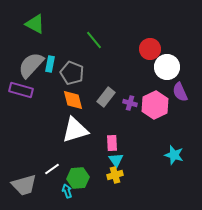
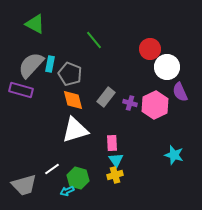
gray pentagon: moved 2 px left, 1 px down
green hexagon: rotated 20 degrees clockwise
cyan arrow: rotated 96 degrees counterclockwise
